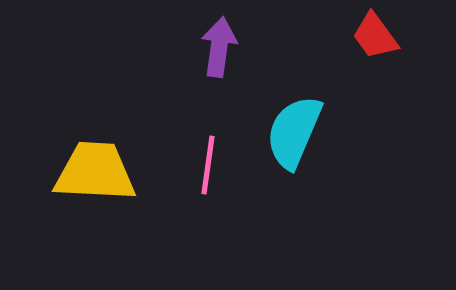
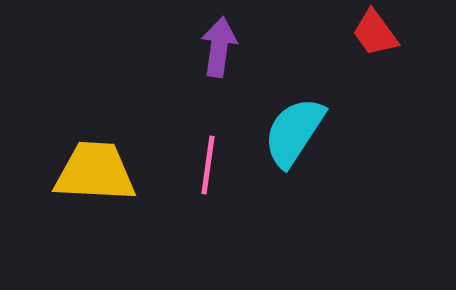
red trapezoid: moved 3 px up
cyan semicircle: rotated 10 degrees clockwise
